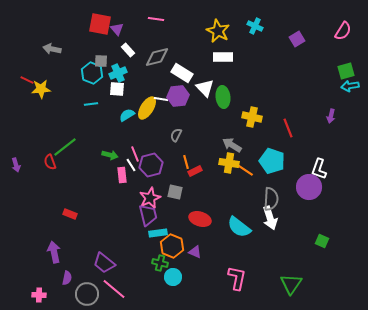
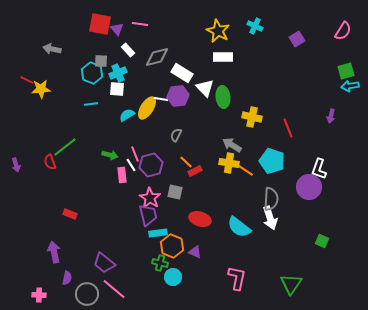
pink line at (156, 19): moved 16 px left, 5 px down
orange line at (186, 162): rotated 32 degrees counterclockwise
pink star at (150, 198): rotated 15 degrees counterclockwise
